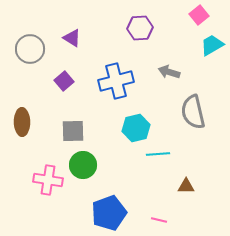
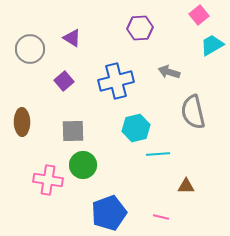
pink line: moved 2 px right, 3 px up
